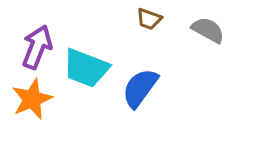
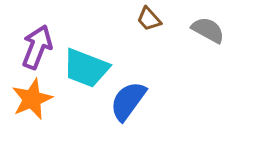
brown trapezoid: rotated 28 degrees clockwise
blue semicircle: moved 12 px left, 13 px down
